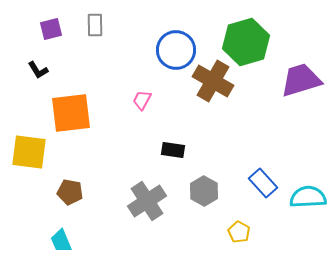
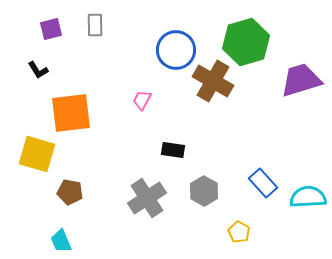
yellow square: moved 8 px right, 2 px down; rotated 9 degrees clockwise
gray cross: moved 3 px up
